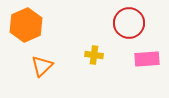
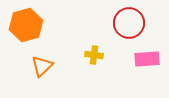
orange hexagon: rotated 8 degrees clockwise
